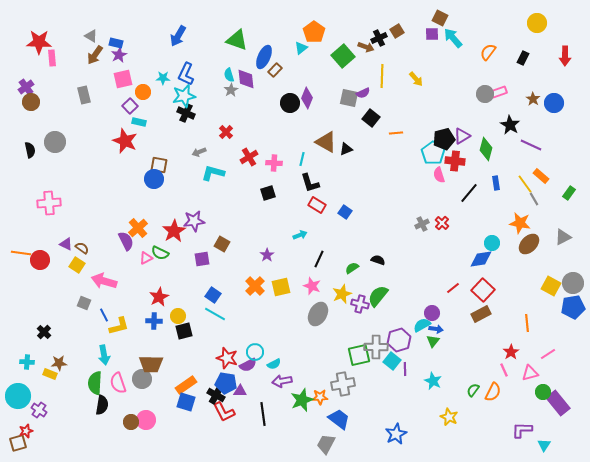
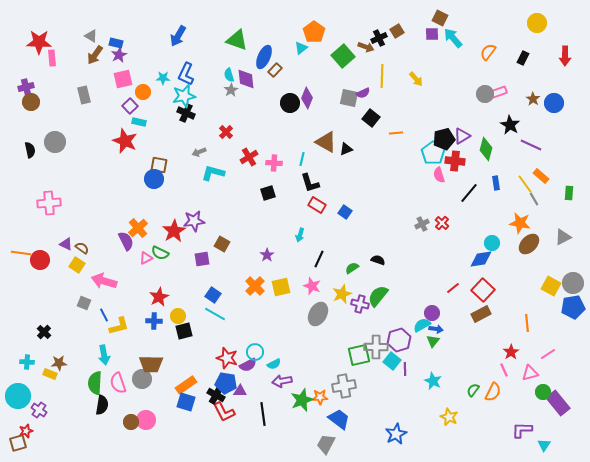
purple cross at (26, 87): rotated 21 degrees clockwise
green rectangle at (569, 193): rotated 32 degrees counterclockwise
cyan arrow at (300, 235): rotated 128 degrees clockwise
gray cross at (343, 384): moved 1 px right, 2 px down
